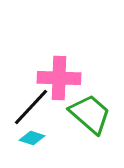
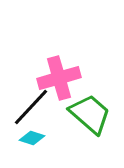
pink cross: rotated 18 degrees counterclockwise
